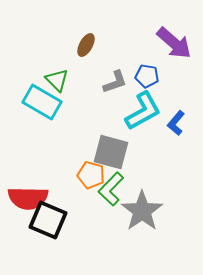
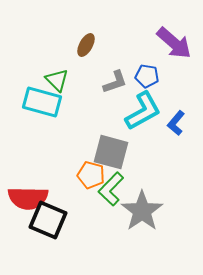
cyan rectangle: rotated 15 degrees counterclockwise
